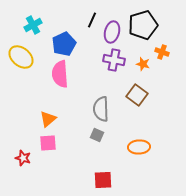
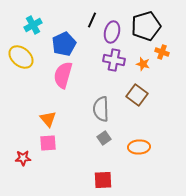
black pentagon: moved 3 px right, 1 px down
pink semicircle: moved 3 px right, 1 px down; rotated 20 degrees clockwise
orange triangle: rotated 30 degrees counterclockwise
gray square: moved 7 px right, 3 px down; rotated 32 degrees clockwise
red star: rotated 21 degrees counterclockwise
